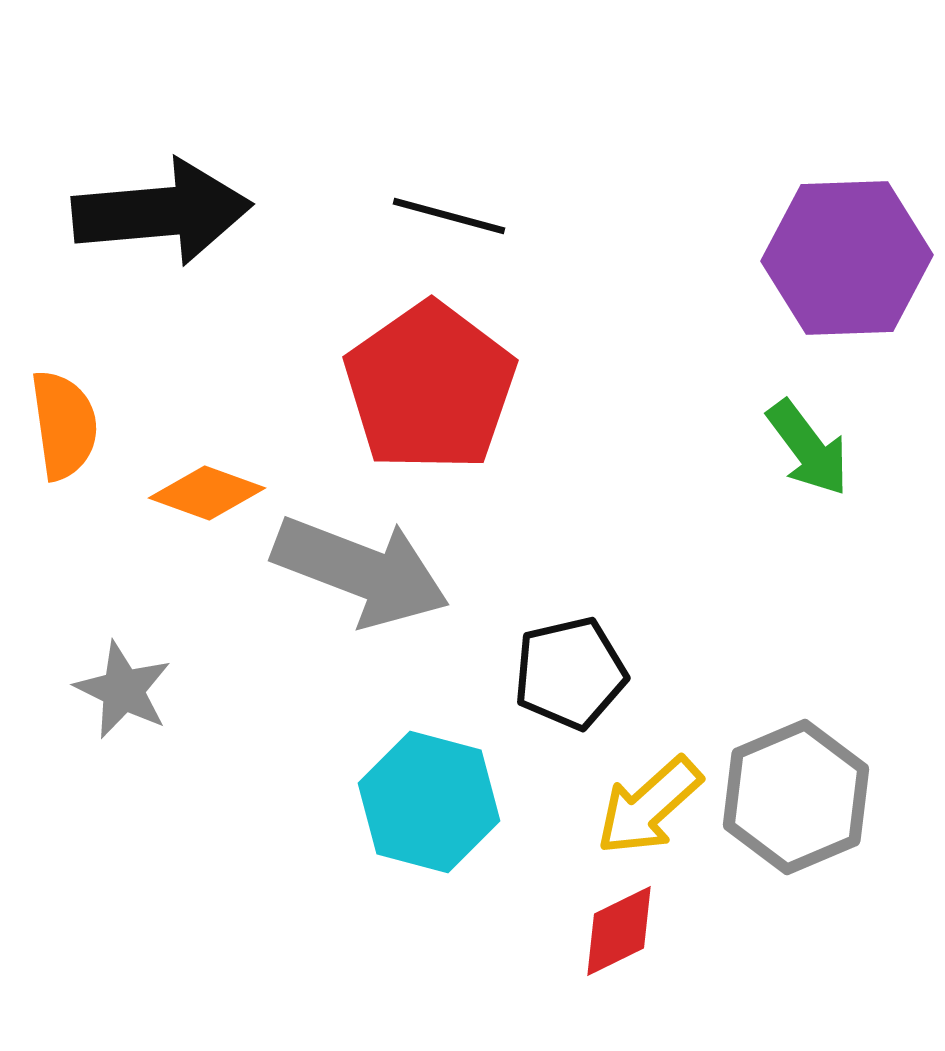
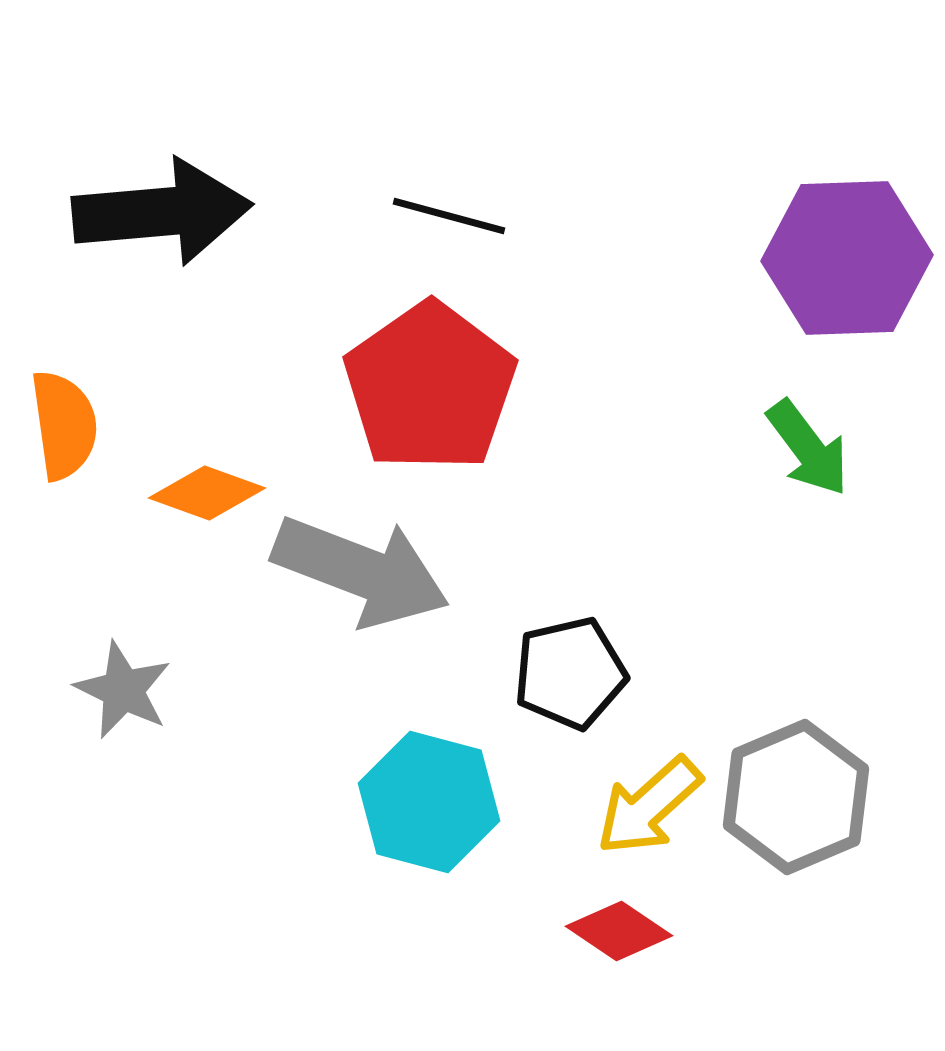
red diamond: rotated 60 degrees clockwise
